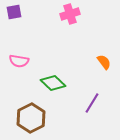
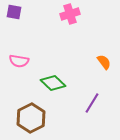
purple square: rotated 21 degrees clockwise
